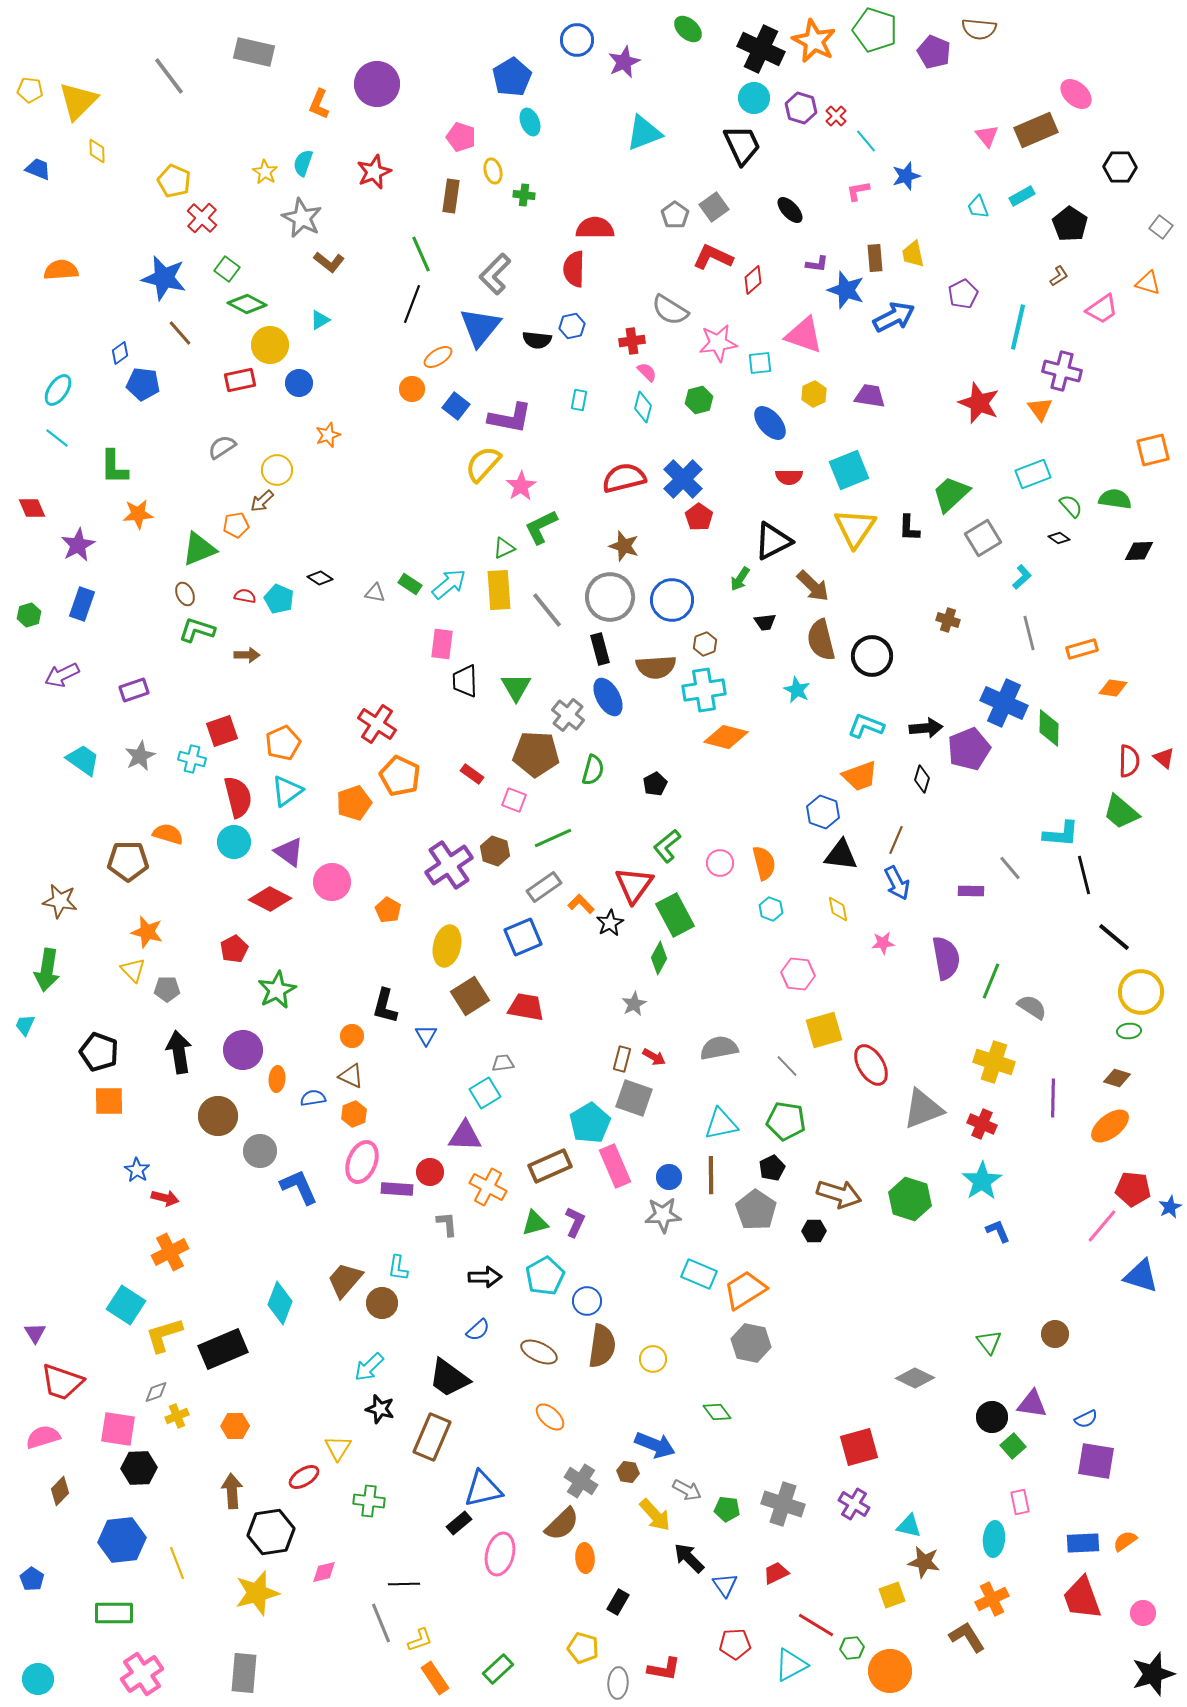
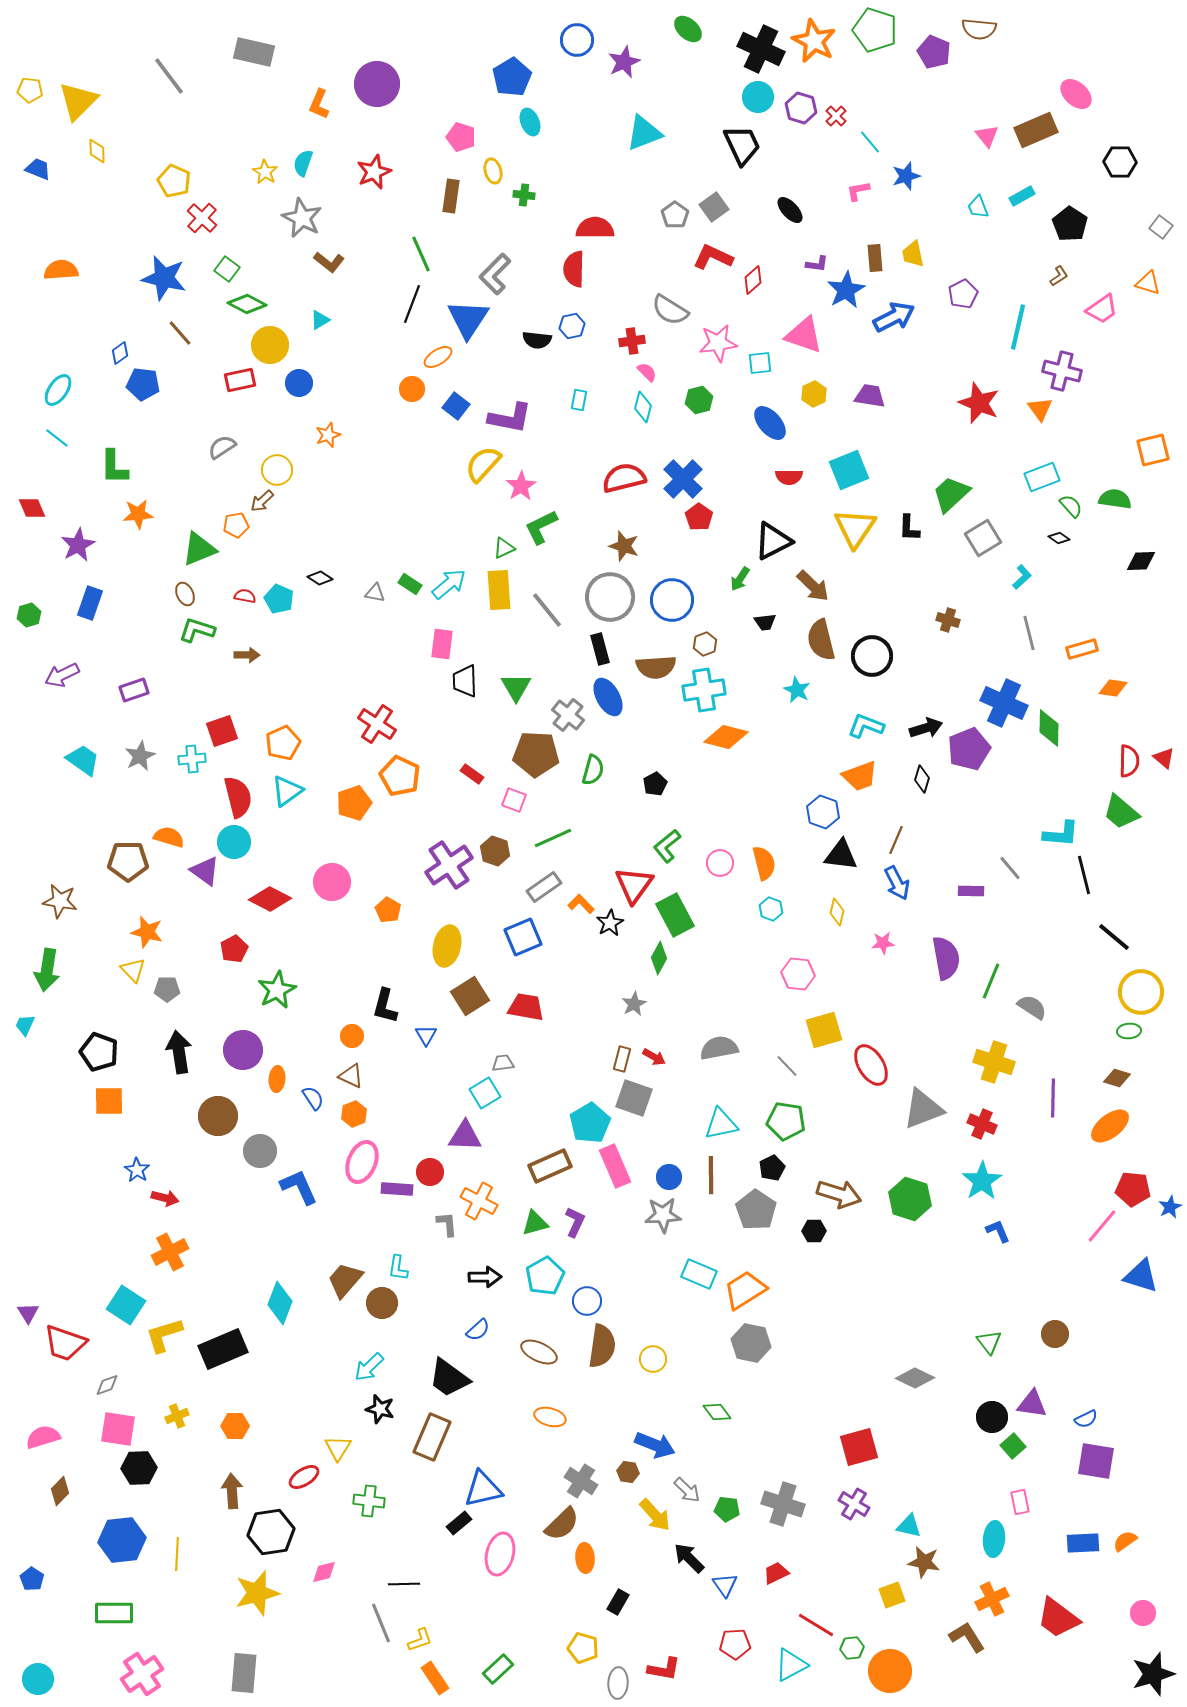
cyan circle at (754, 98): moved 4 px right, 1 px up
cyan line at (866, 141): moved 4 px right, 1 px down
black hexagon at (1120, 167): moved 5 px up
blue star at (846, 290): rotated 24 degrees clockwise
blue triangle at (480, 327): moved 12 px left, 8 px up; rotated 6 degrees counterclockwise
cyan rectangle at (1033, 474): moved 9 px right, 3 px down
black diamond at (1139, 551): moved 2 px right, 10 px down
blue rectangle at (82, 604): moved 8 px right, 1 px up
black arrow at (926, 728): rotated 12 degrees counterclockwise
cyan cross at (192, 759): rotated 20 degrees counterclockwise
orange semicircle at (168, 834): moved 1 px right, 3 px down
purple triangle at (289, 852): moved 84 px left, 19 px down
yellow diamond at (838, 909): moved 1 px left, 3 px down; rotated 24 degrees clockwise
blue semicircle at (313, 1098): rotated 65 degrees clockwise
orange cross at (488, 1187): moved 9 px left, 14 px down
purple triangle at (35, 1333): moved 7 px left, 20 px up
red trapezoid at (62, 1382): moved 3 px right, 39 px up
gray diamond at (156, 1392): moved 49 px left, 7 px up
orange ellipse at (550, 1417): rotated 28 degrees counterclockwise
gray arrow at (687, 1490): rotated 16 degrees clockwise
yellow line at (177, 1563): moved 9 px up; rotated 24 degrees clockwise
red trapezoid at (1082, 1598): moved 24 px left, 20 px down; rotated 33 degrees counterclockwise
